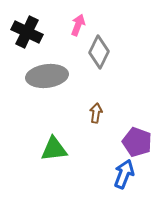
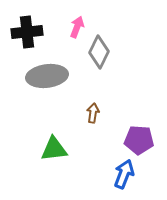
pink arrow: moved 1 px left, 2 px down
black cross: rotated 32 degrees counterclockwise
brown arrow: moved 3 px left
purple pentagon: moved 2 px right, 2 px up; rotated 16 degrees counterclockwise
